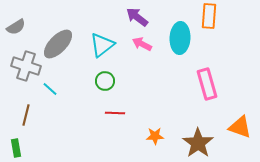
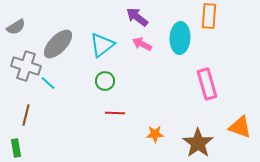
cyan line: moved 2 px left, 6 px up
orange star: moved 2 px up
